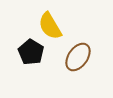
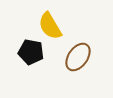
black pentagon: rotated 20 degrees counterclockwise
